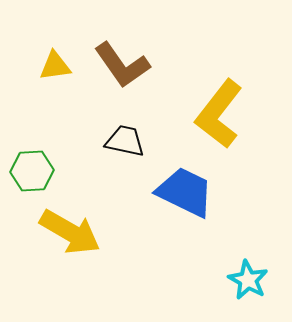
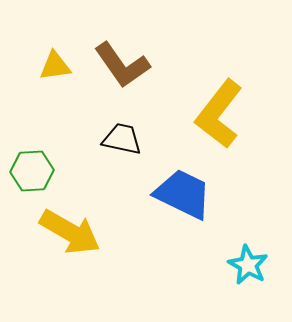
black trapezoid: moved 3 px left, 2 px up
blue trapezoid: moved 2 px left, 2 px down
cyan star: moved 15 px up
